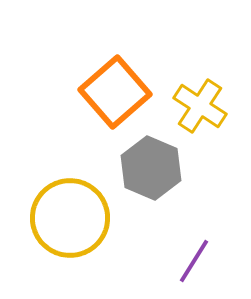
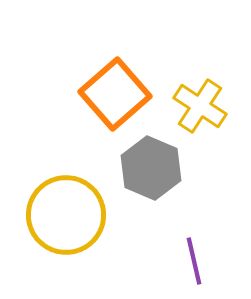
orange square: moved 2 px down
yellow circle: moved 4 px left, 3 px up
purple line: rotated 45 degrees counterclockwise
